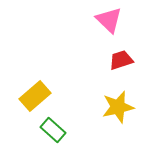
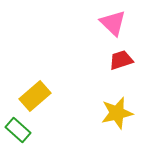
pink triangle: moved 4 px right, 3 px down
yellow star: moved 1 px left, 6 px down
green rectangle: moved 35 px left
